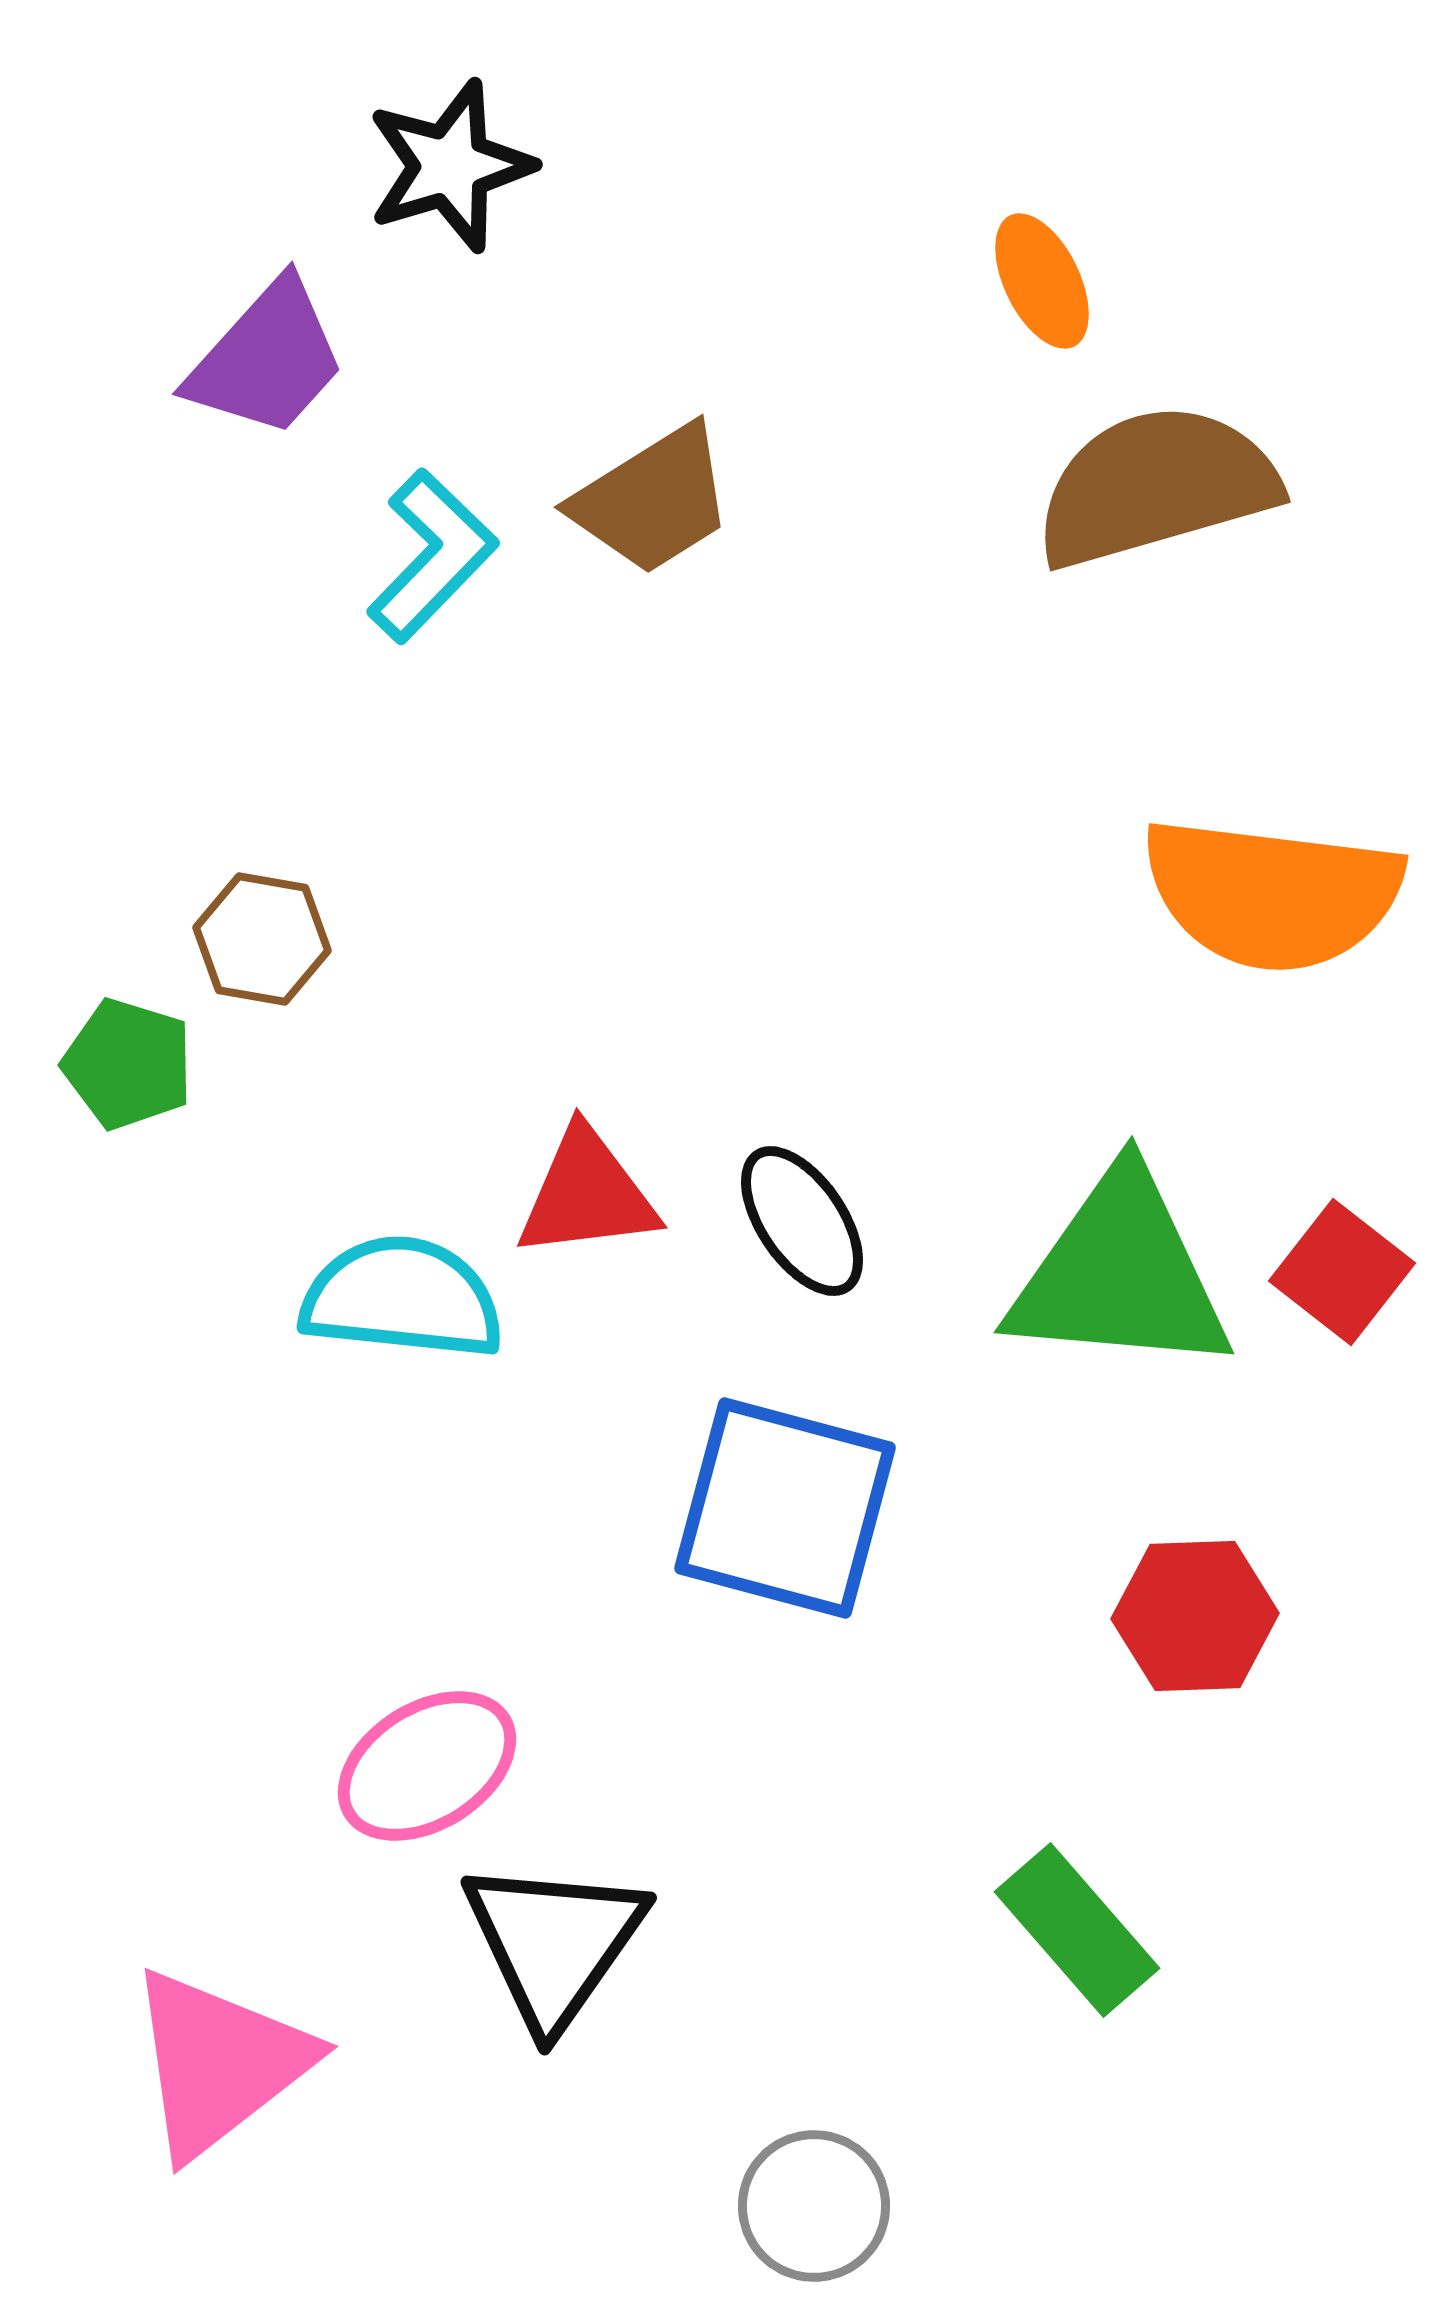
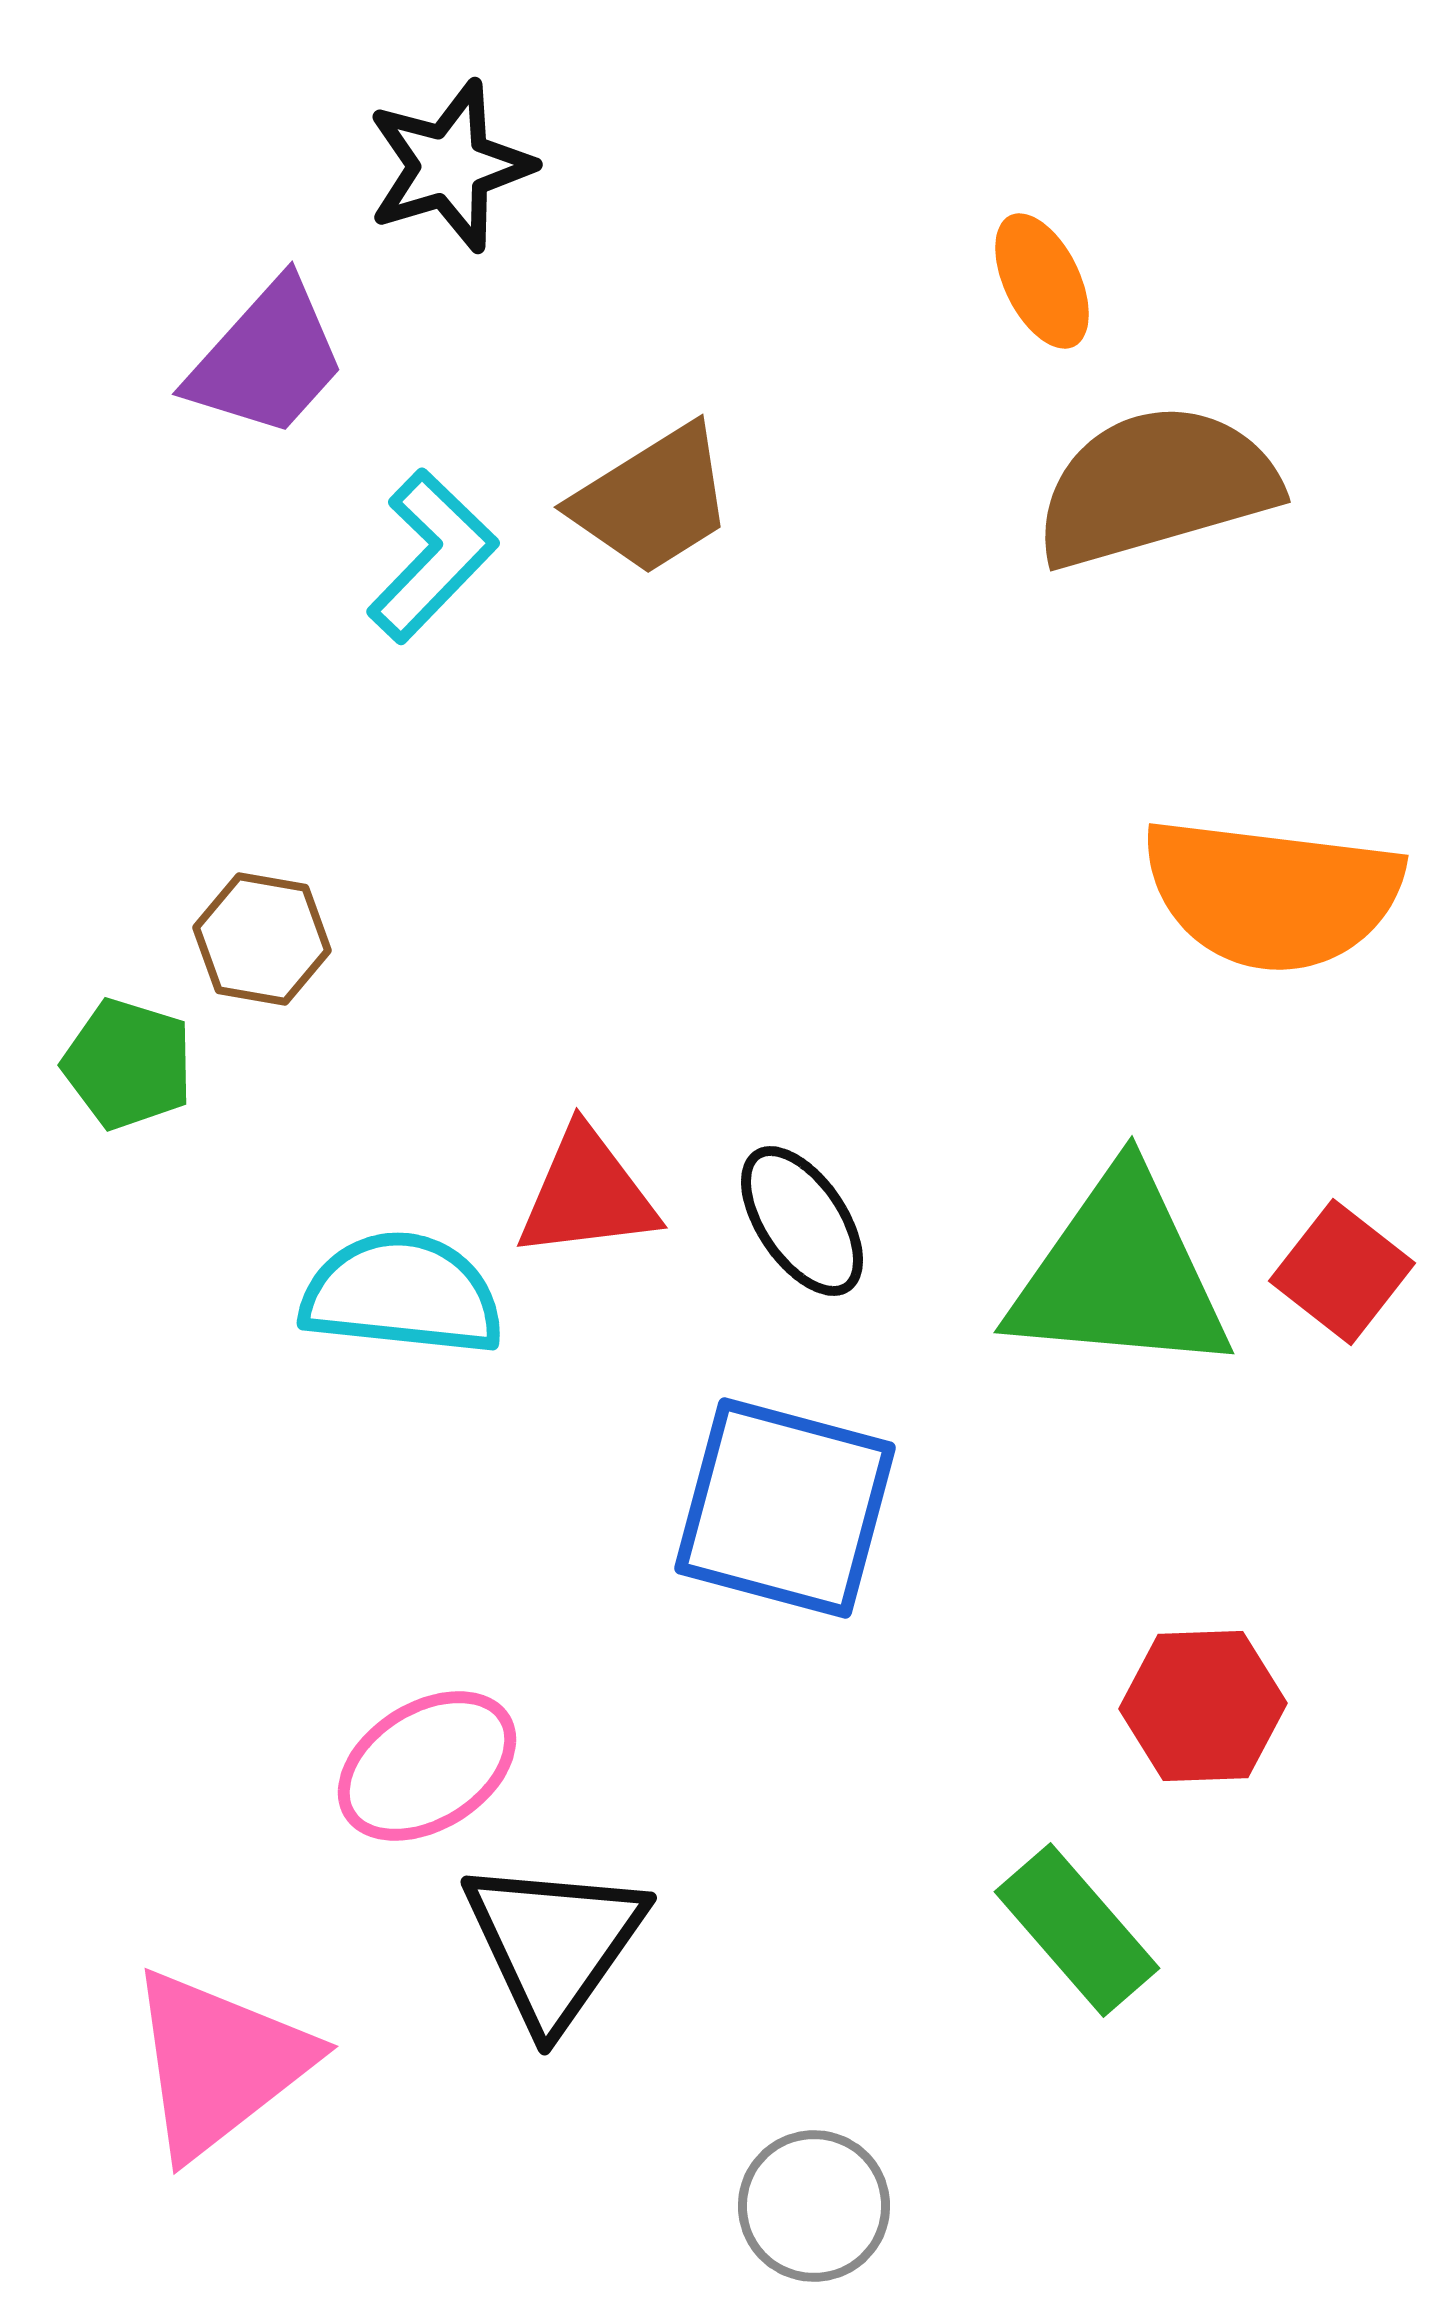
cyan semicircle: moved 4 px up
red hexagon: moved 8 px right, 90 px down
